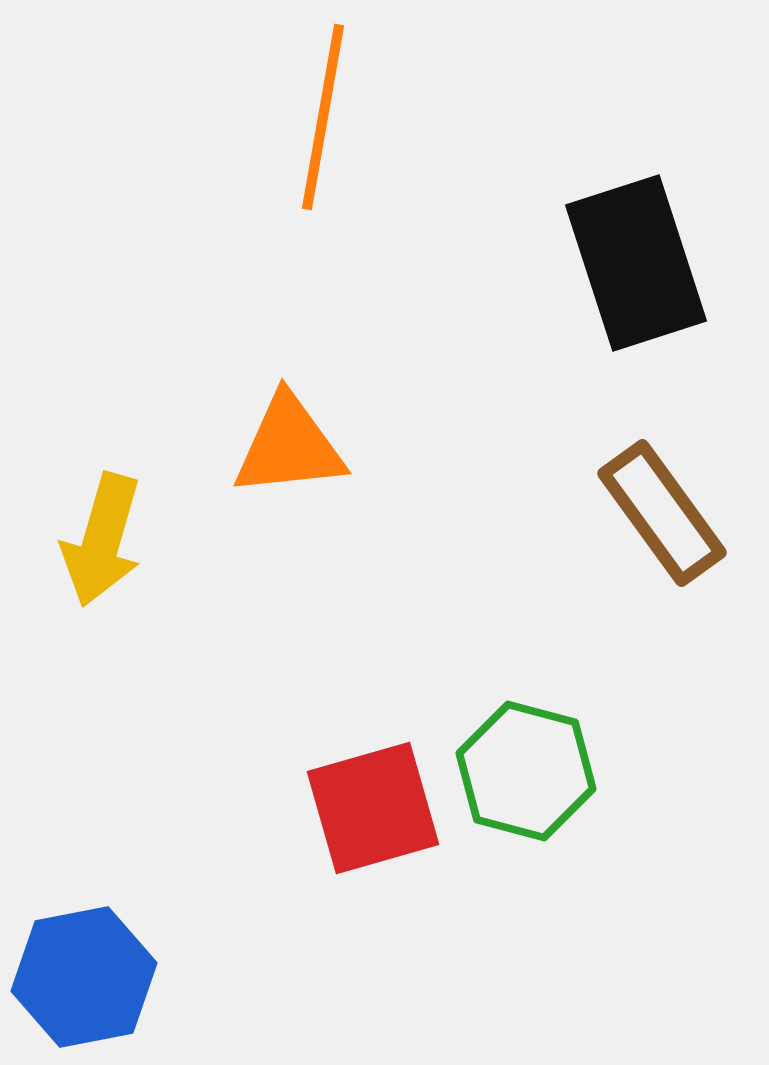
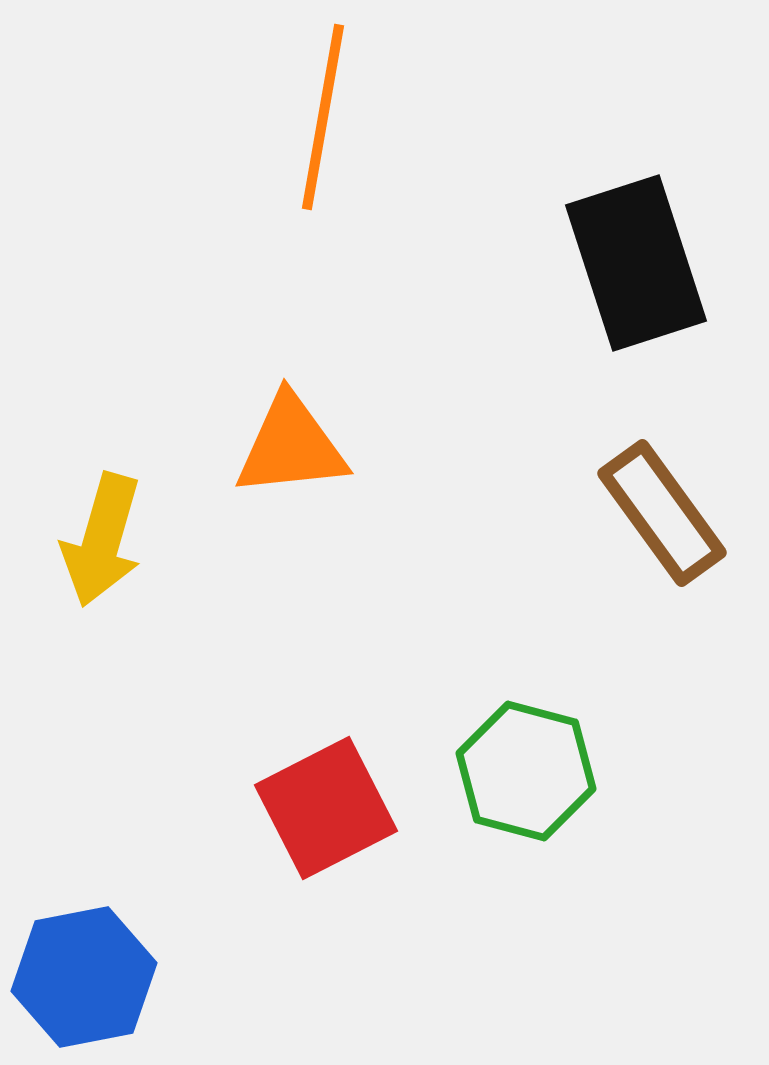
orange triangle: moved 2 px right
red square: moved 47 px left; rotated 11 degrees counterclockwise
